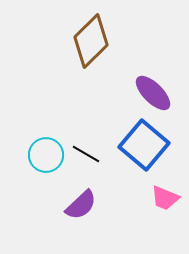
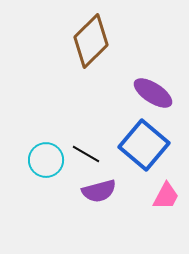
purple ellipse: rotated 12 degrees counterclockwise
cyan circle: moved 5 px down
pink trapezoid: moved 1 px right, 2 px up; rotated 84 degrees counterclockwise
purple semicircle: moved 18 px right, 14 px up; rotated 28 degrees clockwise
